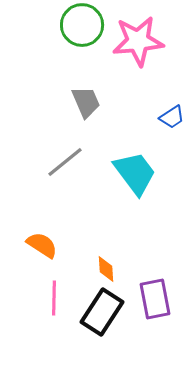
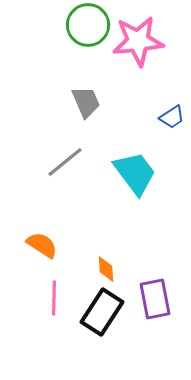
green circle: moved 6 px right
